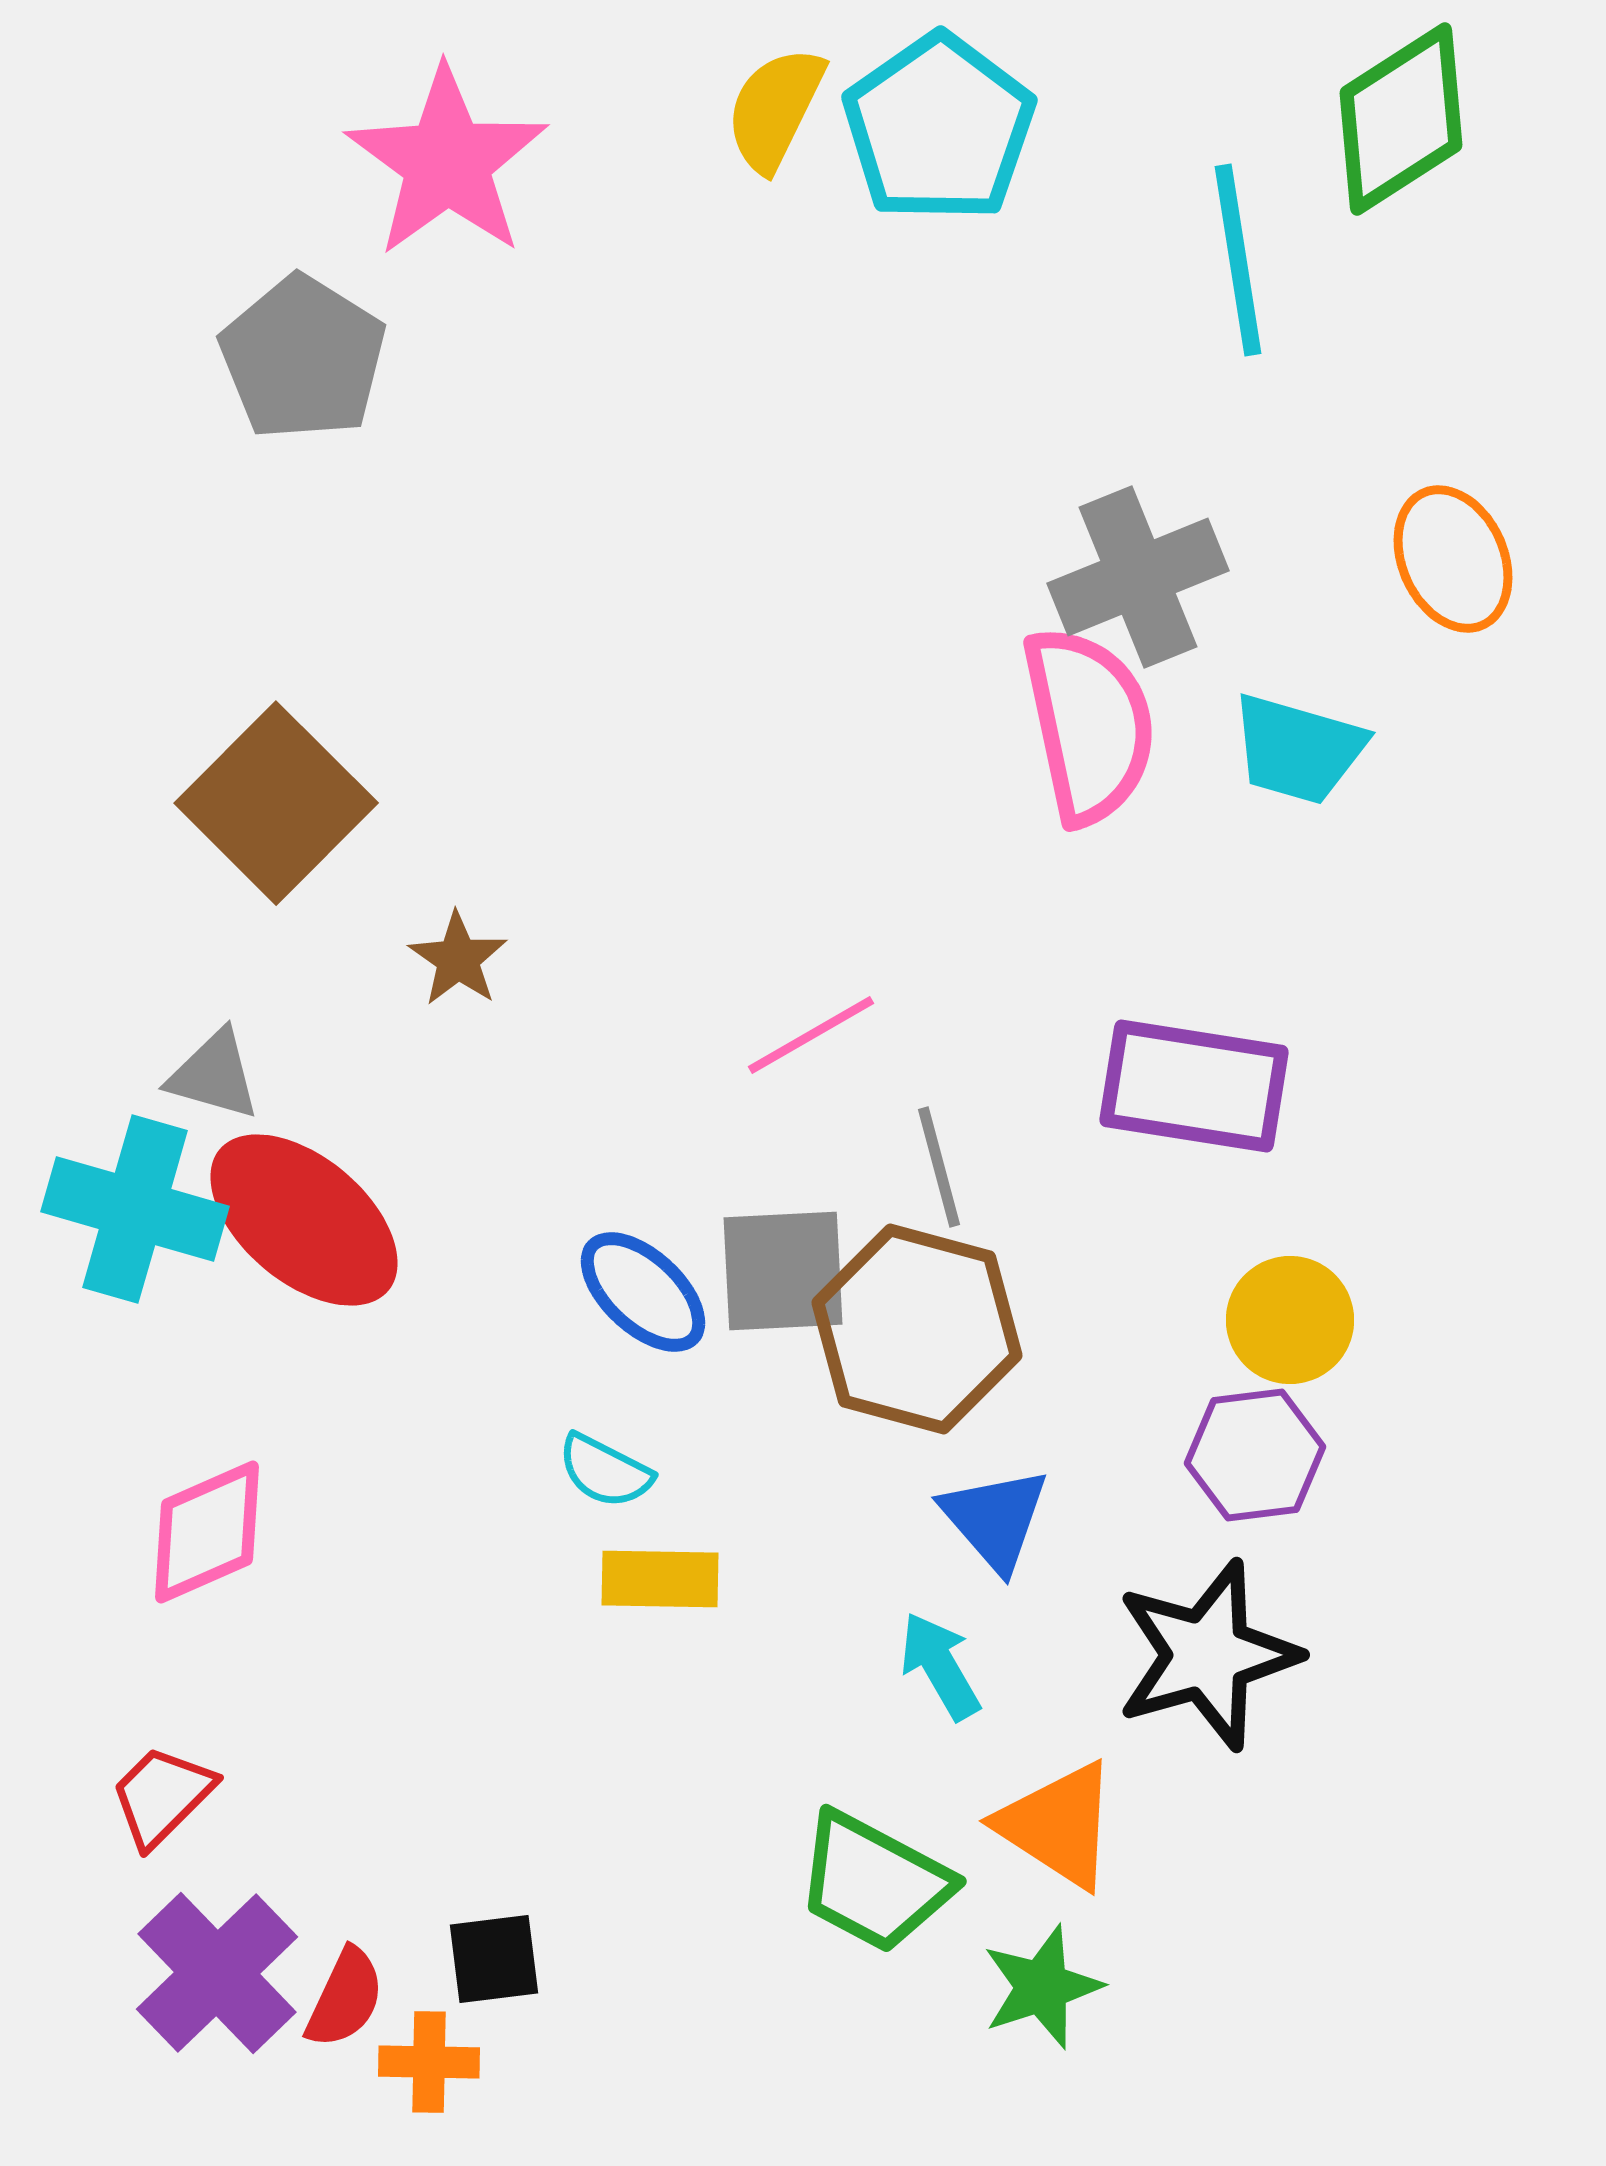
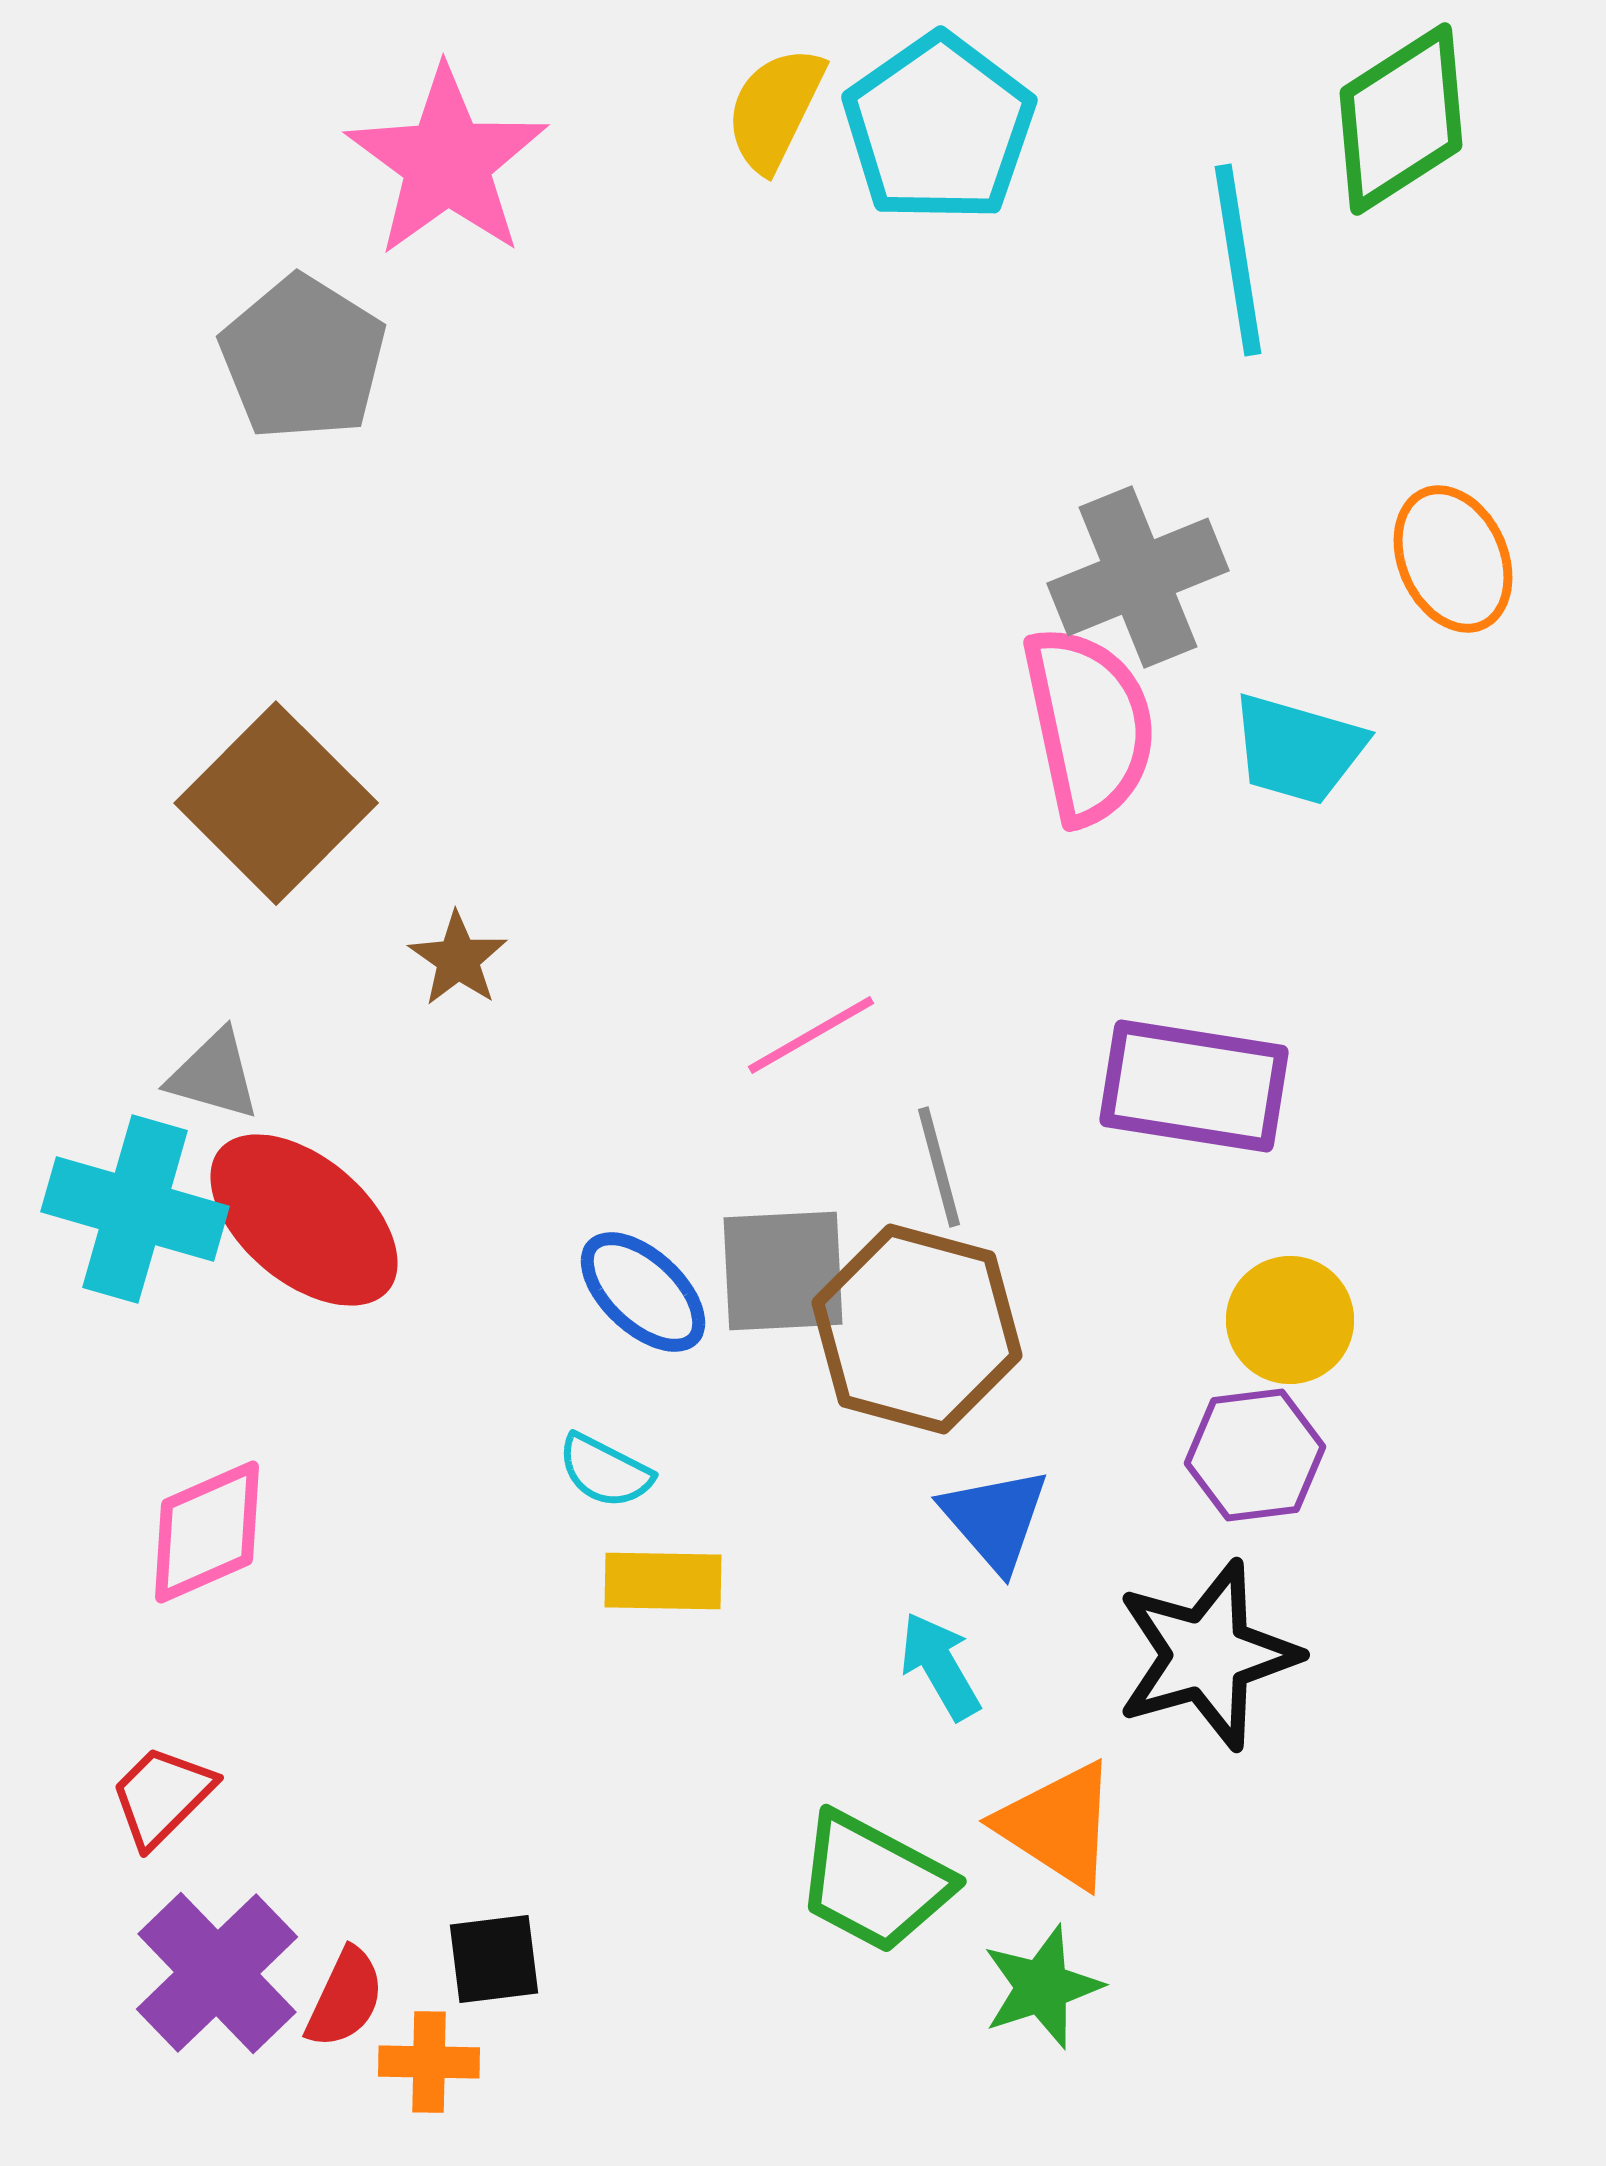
yellow rectangle: moved 3 px right, 2 px down
